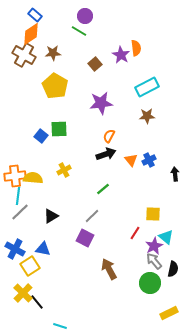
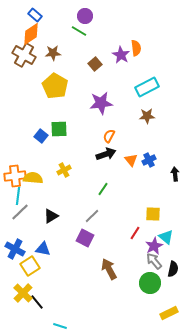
green line at (103, 189): rotated 16 degrees counterclockwise
